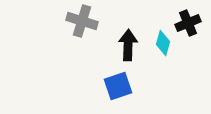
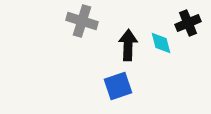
cyan diamond: moved 2 px left; rotated 30 degrees counterclockwise
